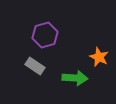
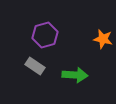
orange star: moved 4 px right, 18 px up; rotated 12 degrees counterclockwise
green arrow: moved 3 px up
